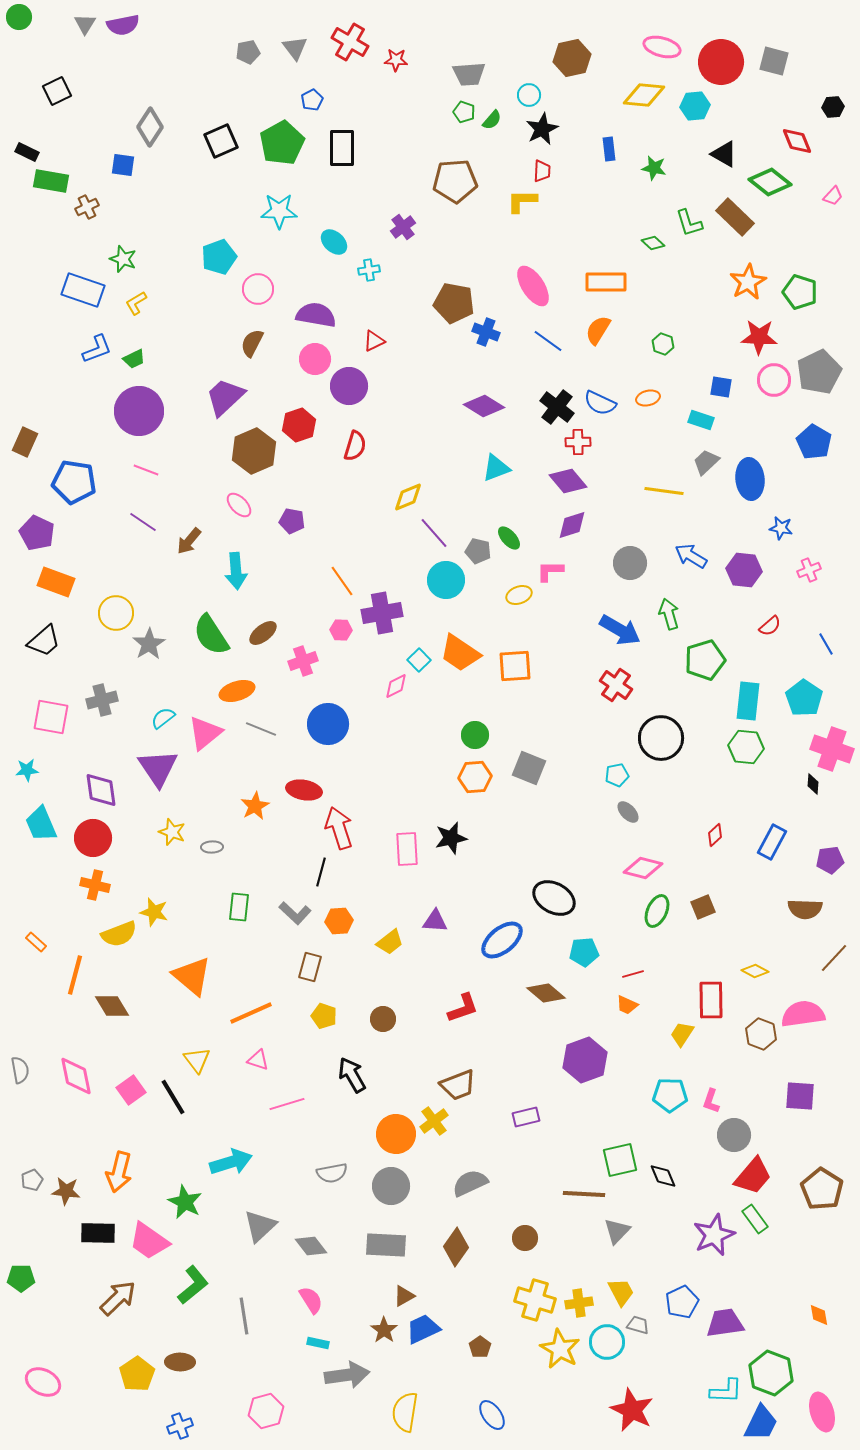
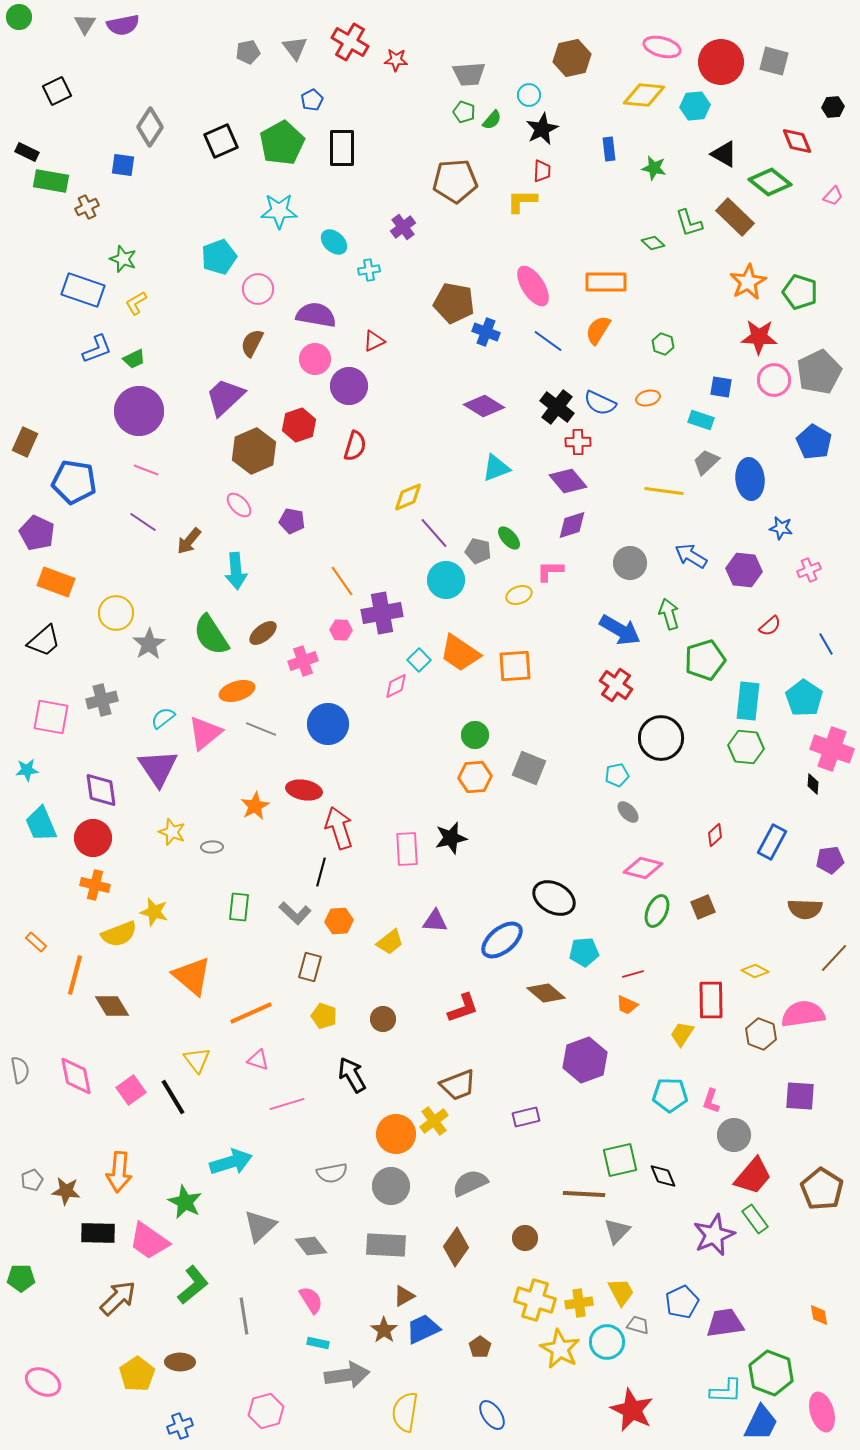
orange arrow at (119, 1172): rotated 9 degrees counterclockwise
